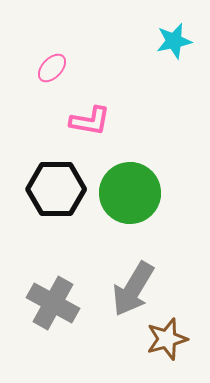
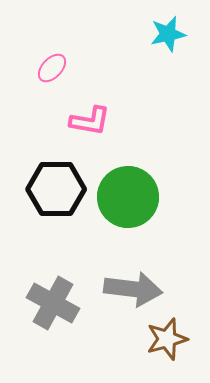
cyan star: moved 6 px left, 7 px up
green circle: moved 2 px left, 4 px down
gray arrow: rotated 114 degrees counterclockwise
